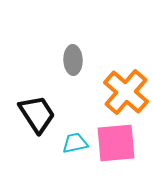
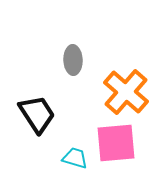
cyan trapezoid: moved 15 px down; rotated 28 degrees clockwise
